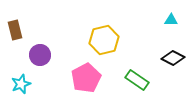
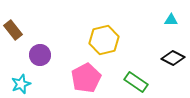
brown rectangle: moved 2 px left; rotated 24 degrees counterclockwise
green rectangle: moved 1 px left, 2 px down
